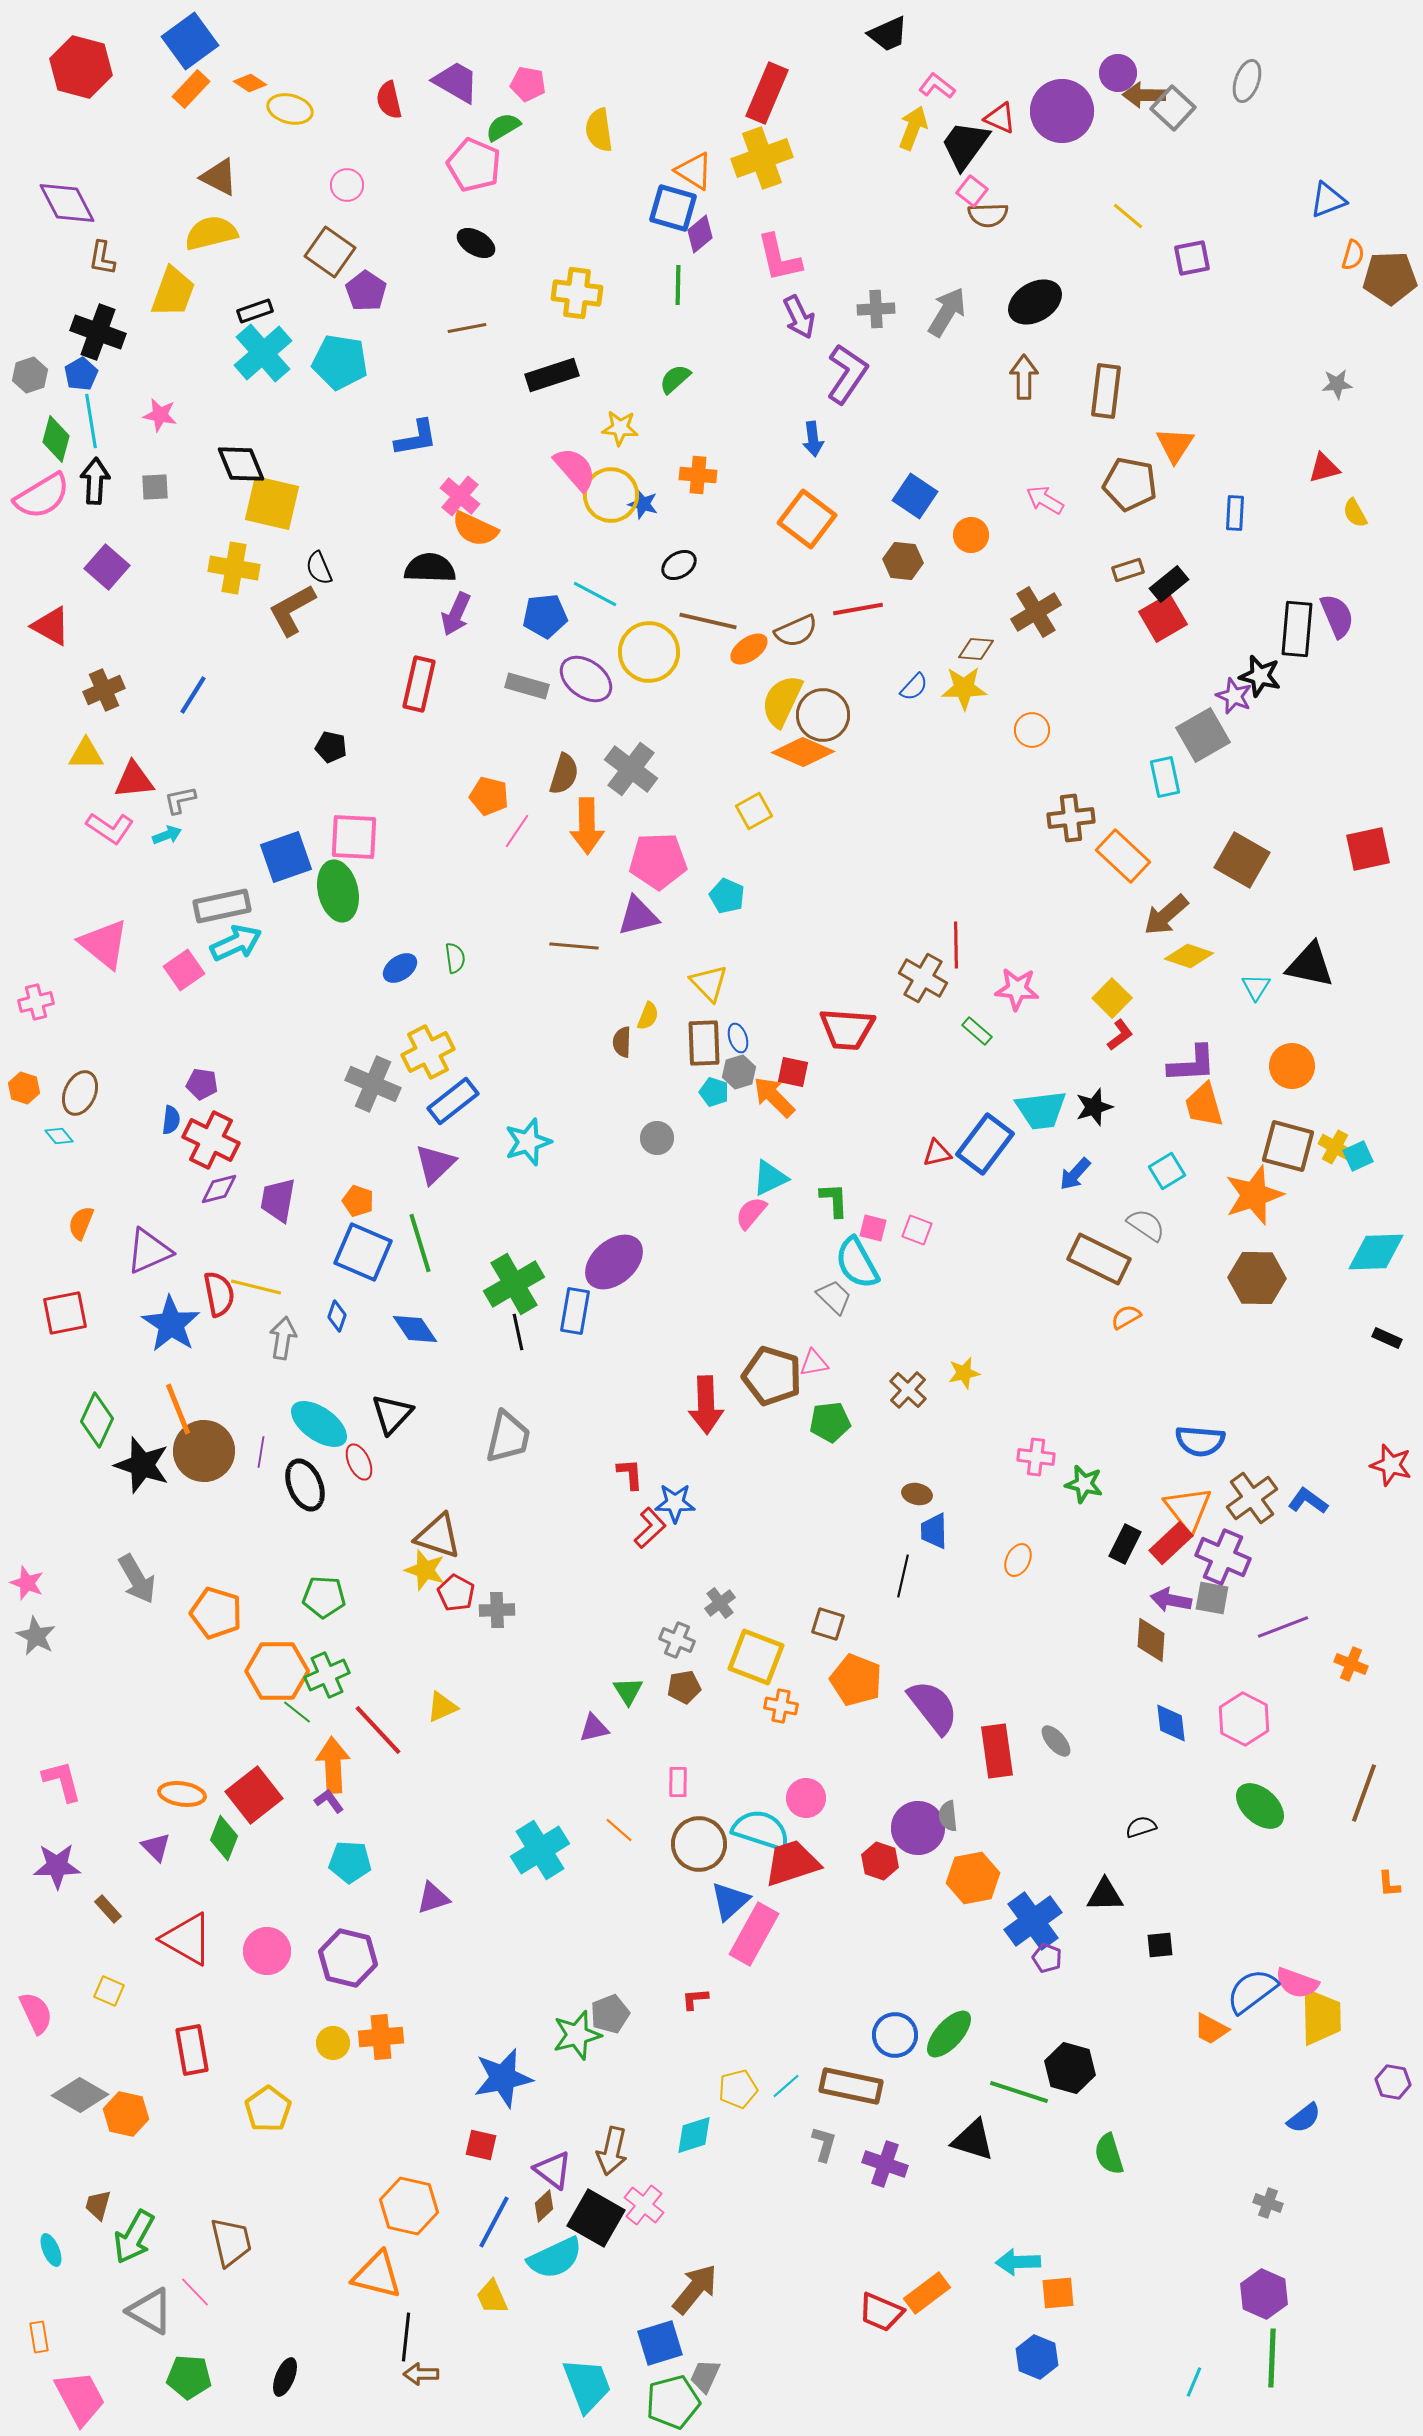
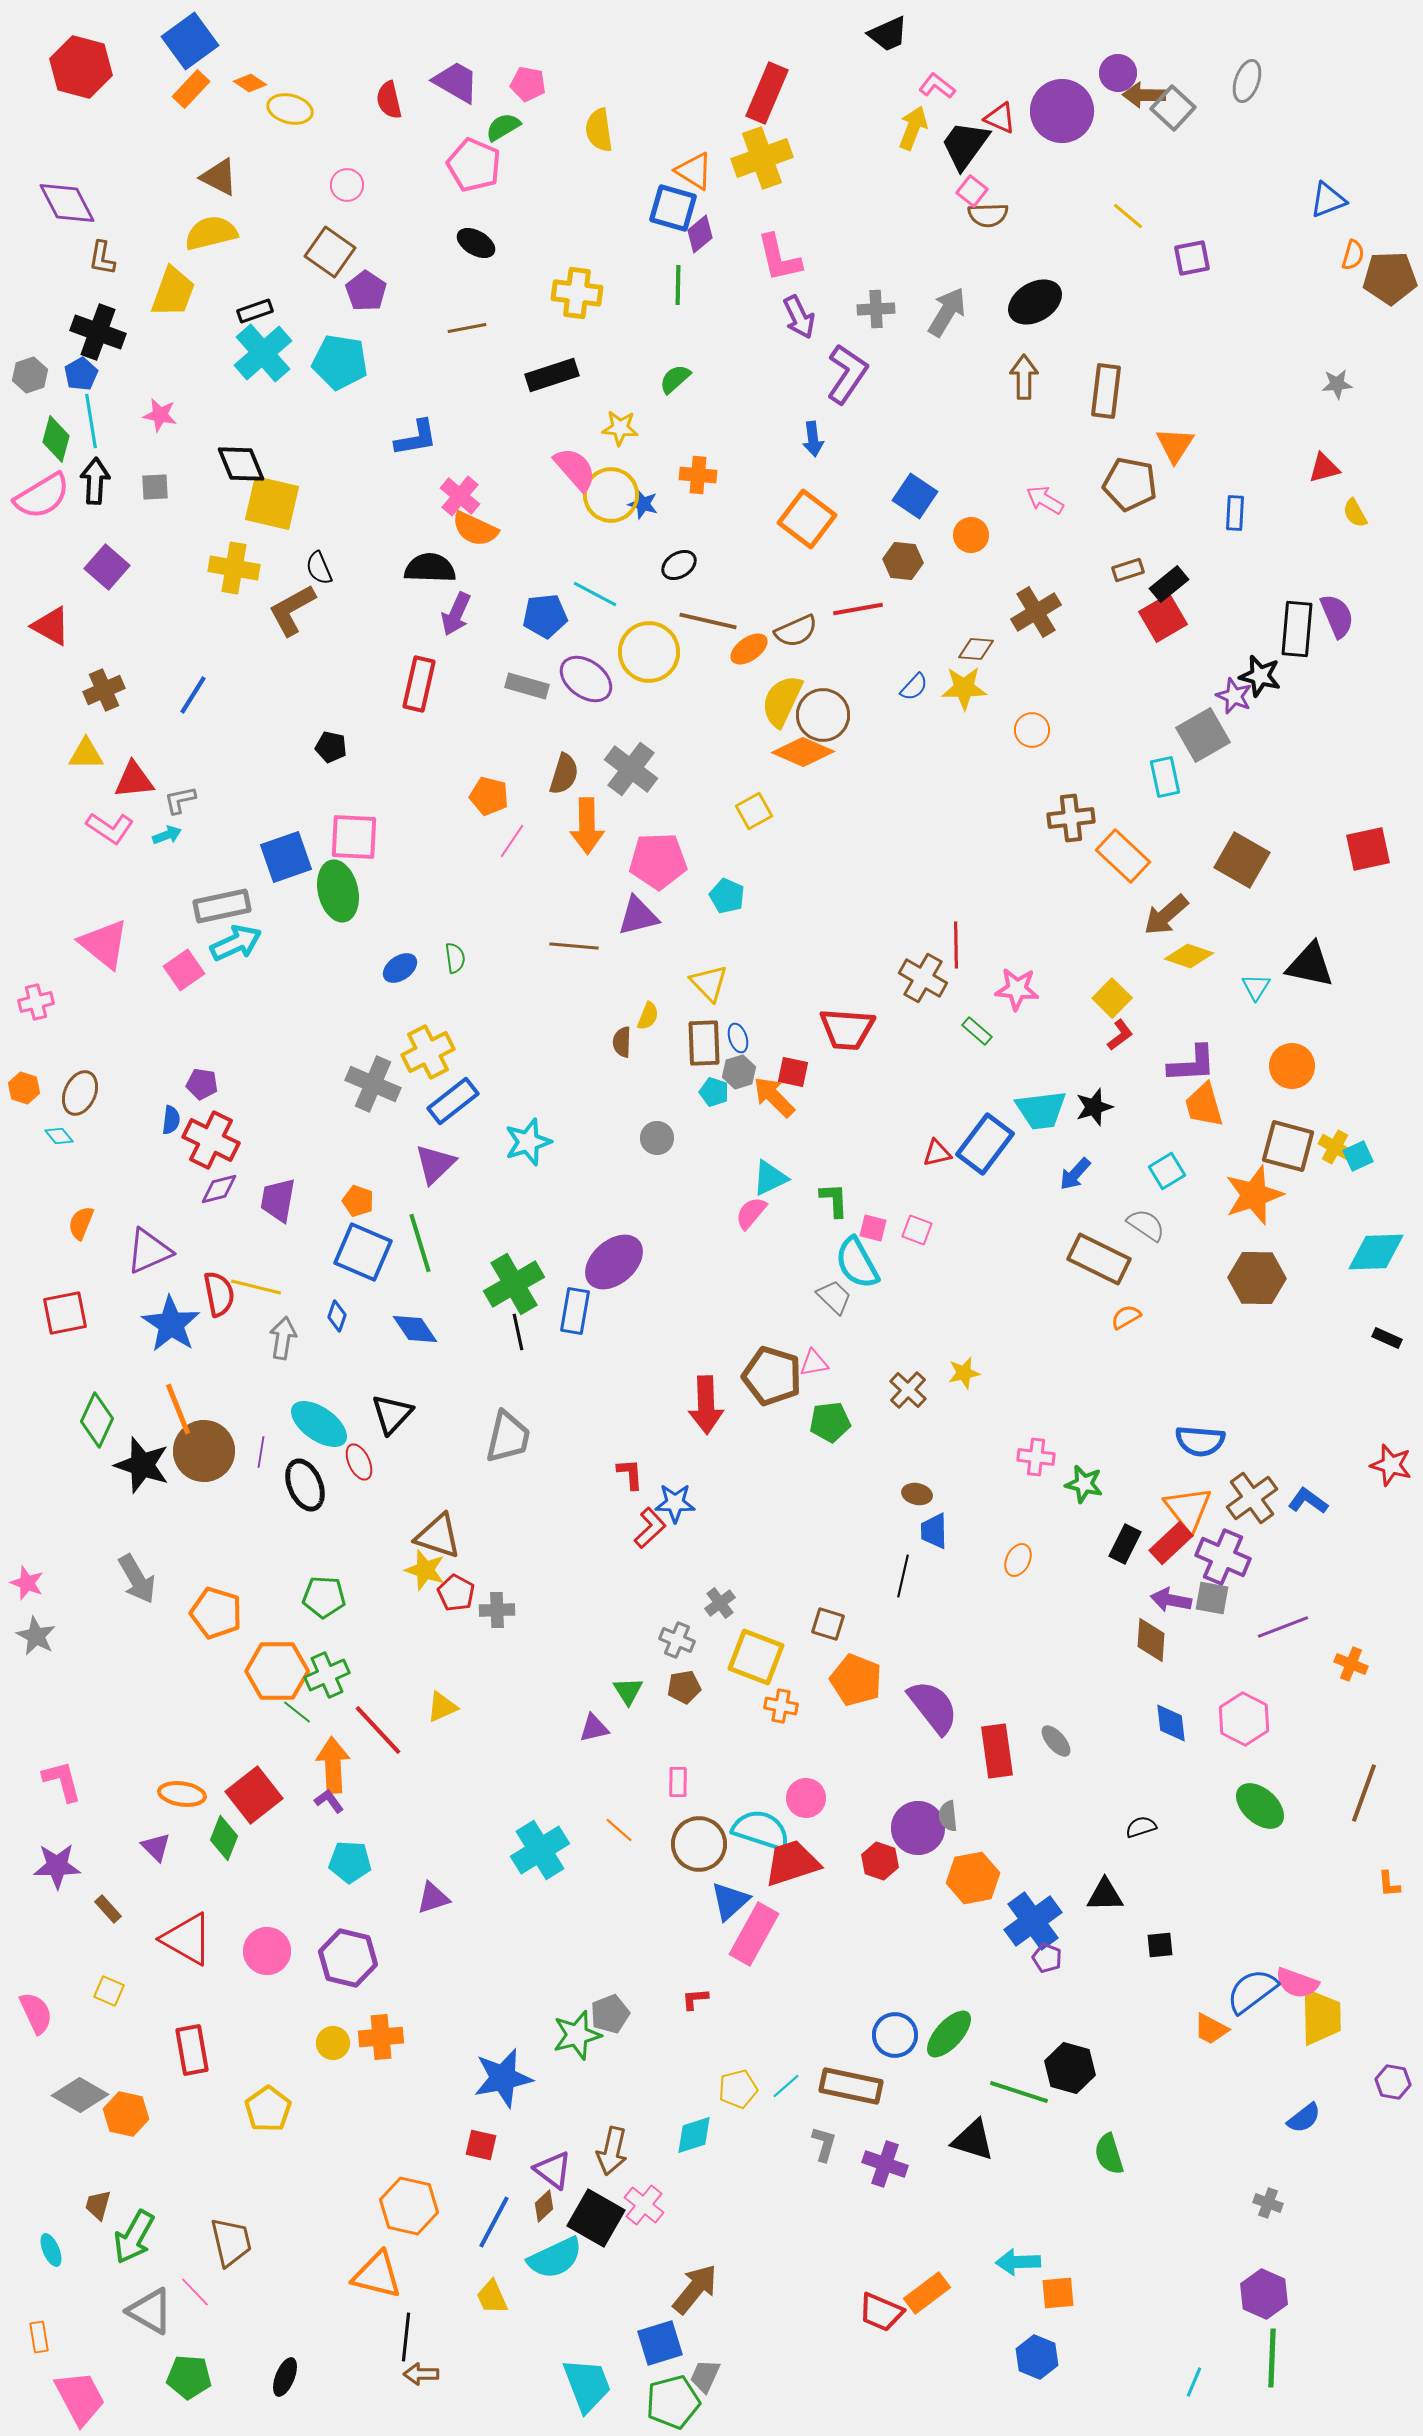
pink line at (517, 831): moved 5 px left, 10 px down
